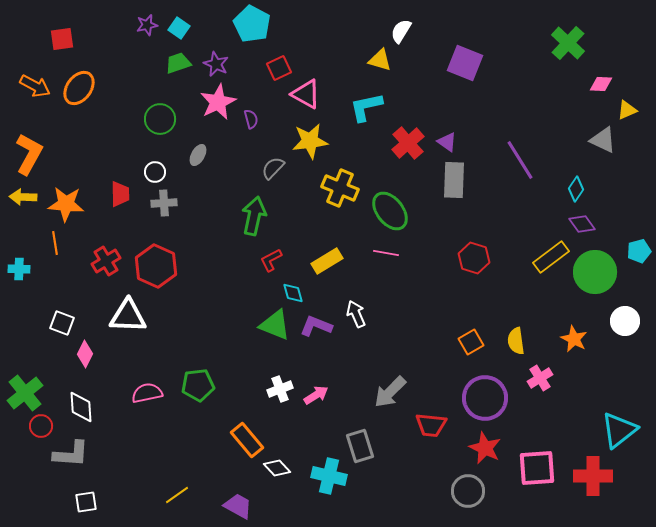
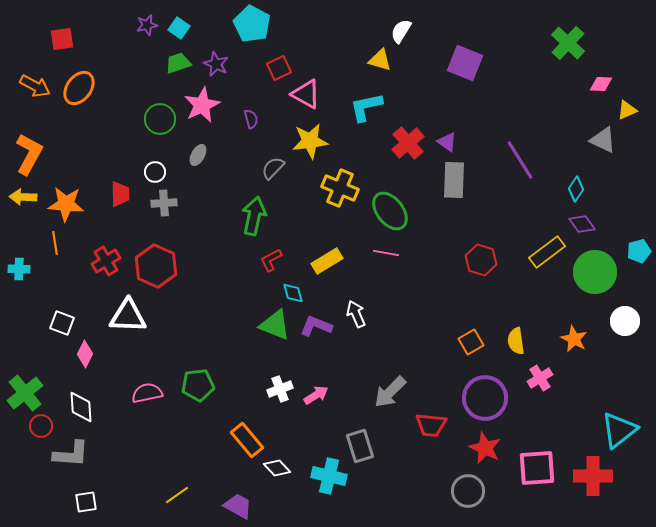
pink star at (218, 102): moved 16 px left, 3 px down
yellow rectangle at (551, 257): moved 4 px left, 5 px up
red hexagon at (474, 258): moved 7 px right, 2 px down
